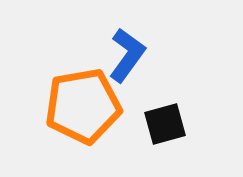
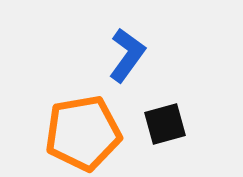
orange pentagon: moved 27 px down
